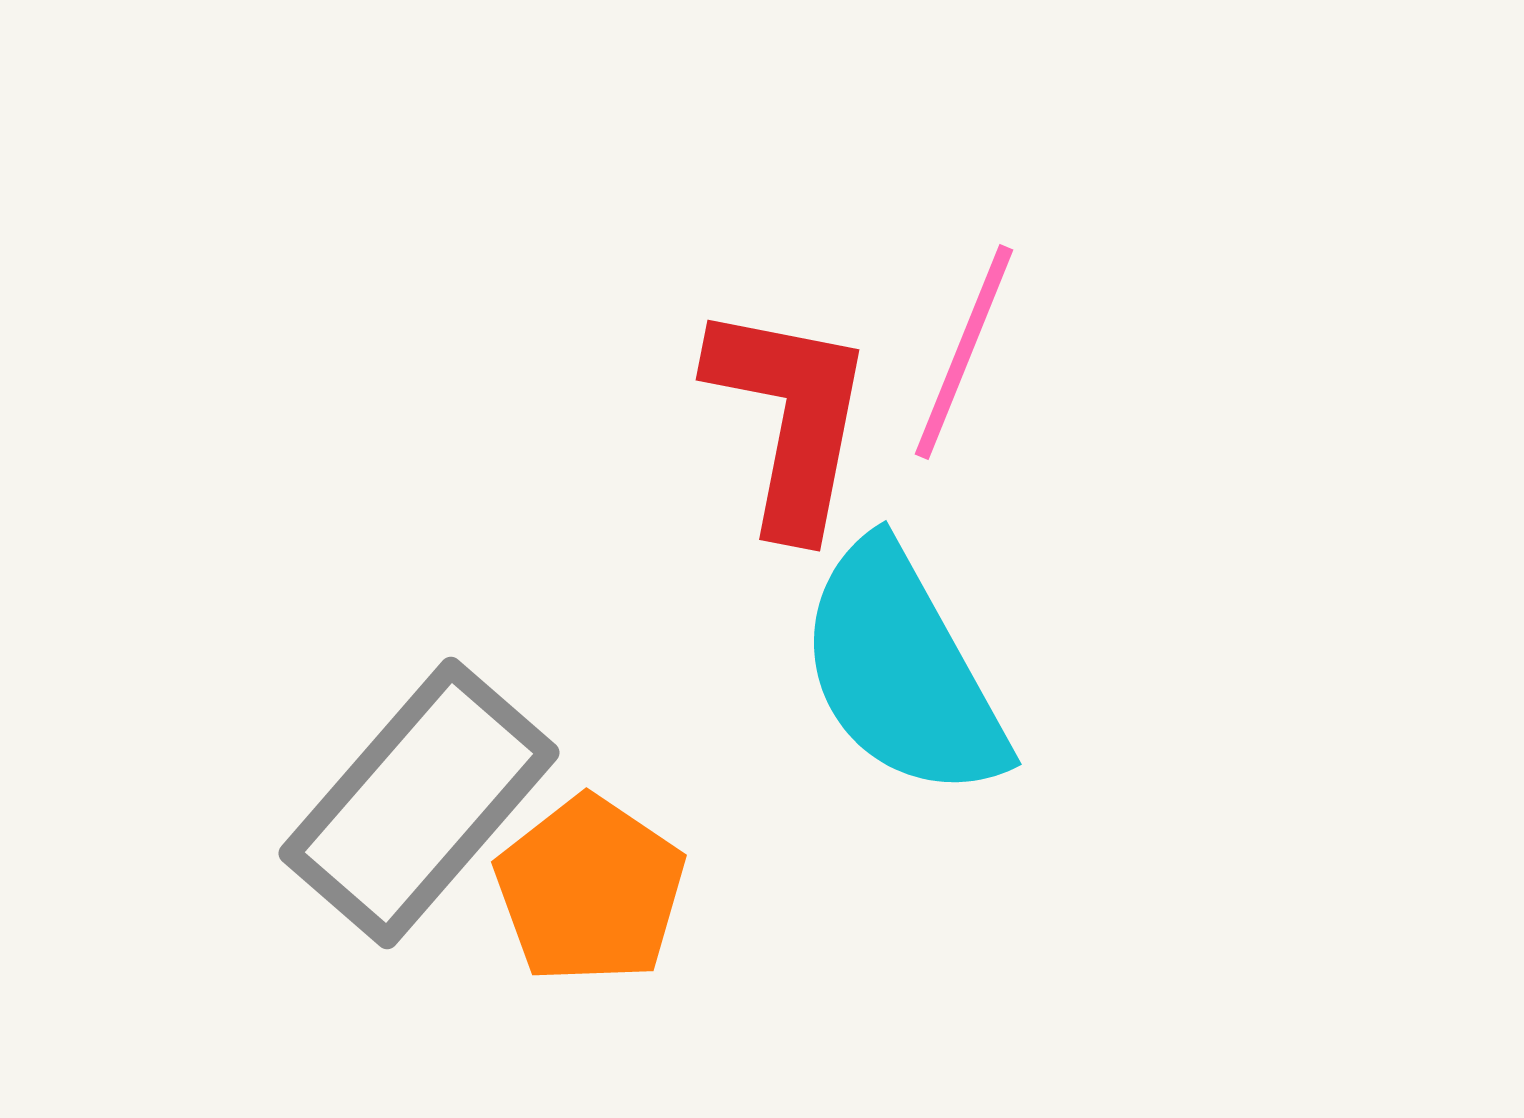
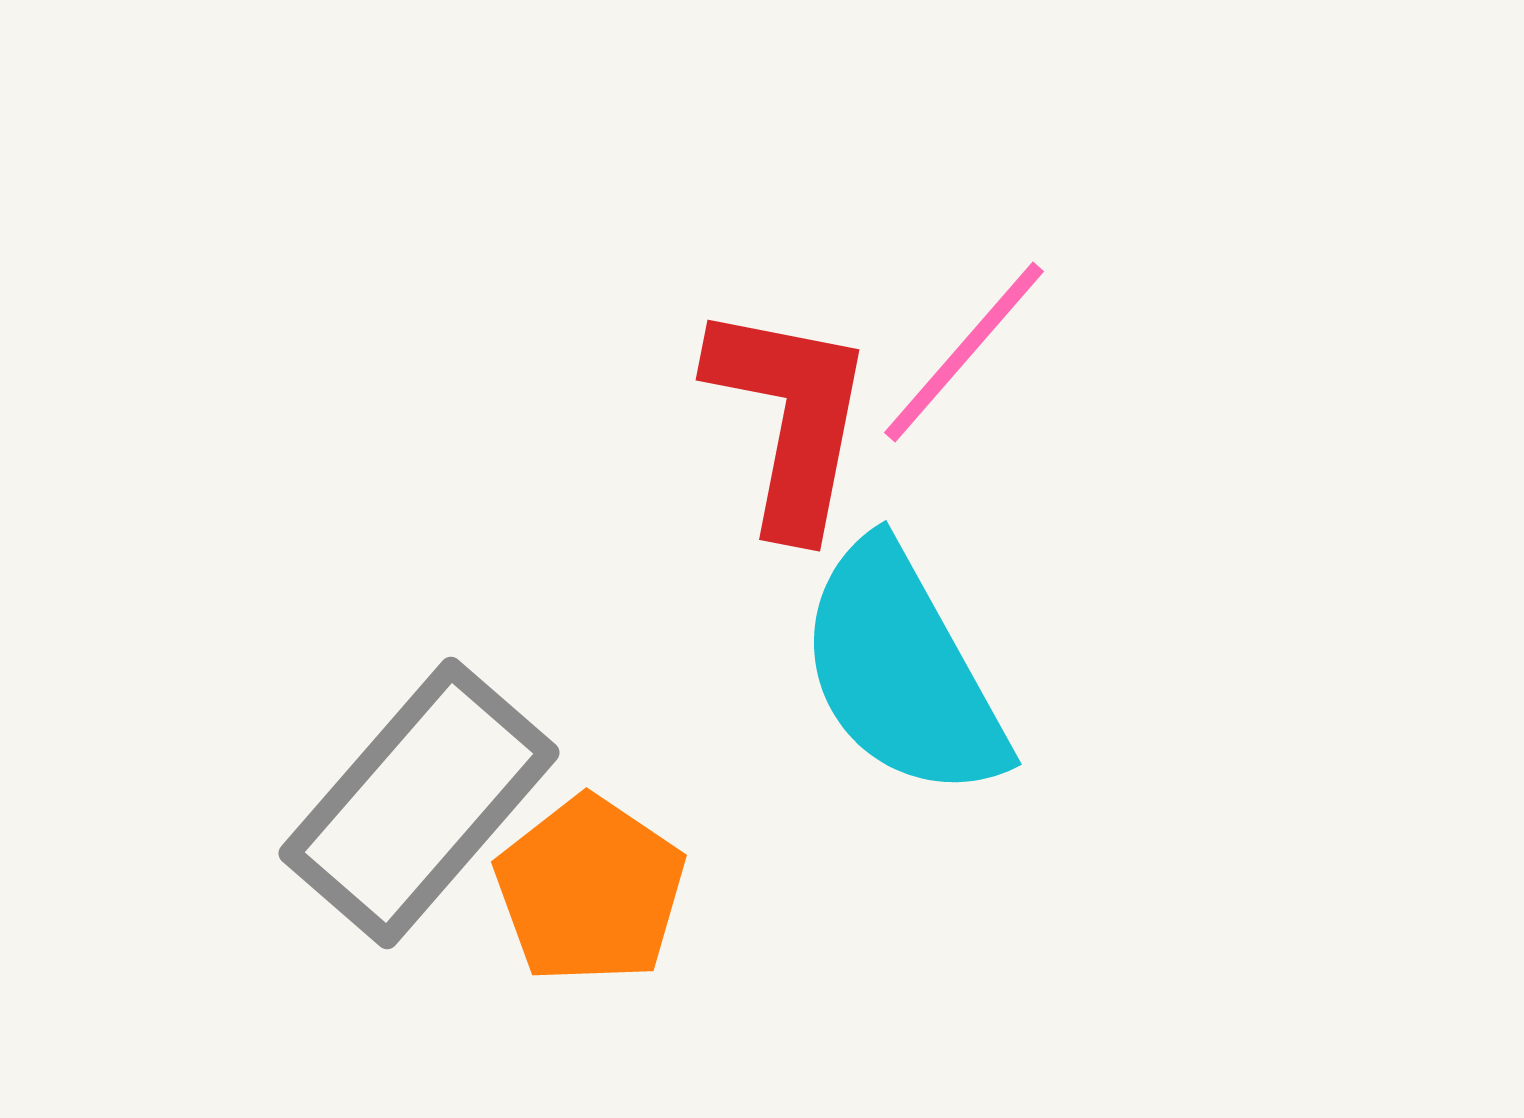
pink line: rotated 19 degrees clockwise
